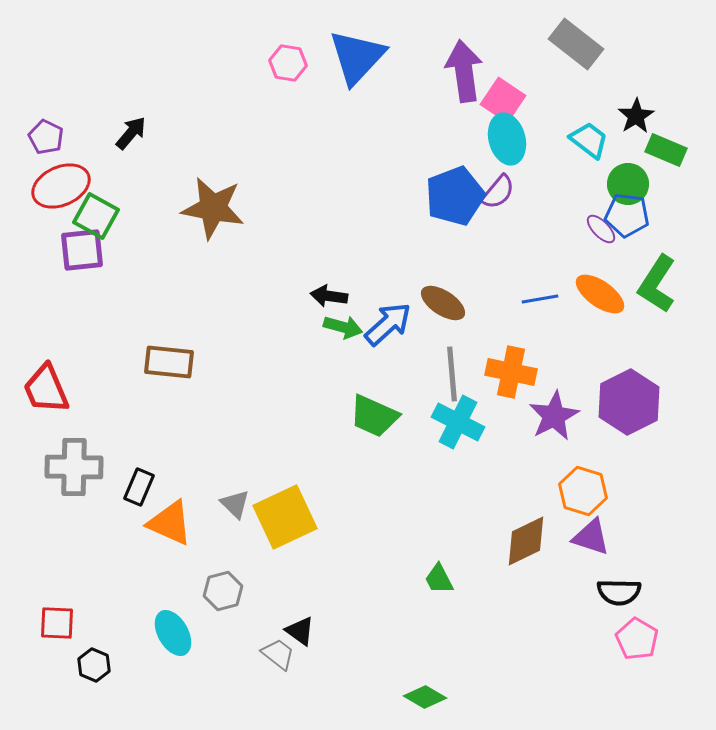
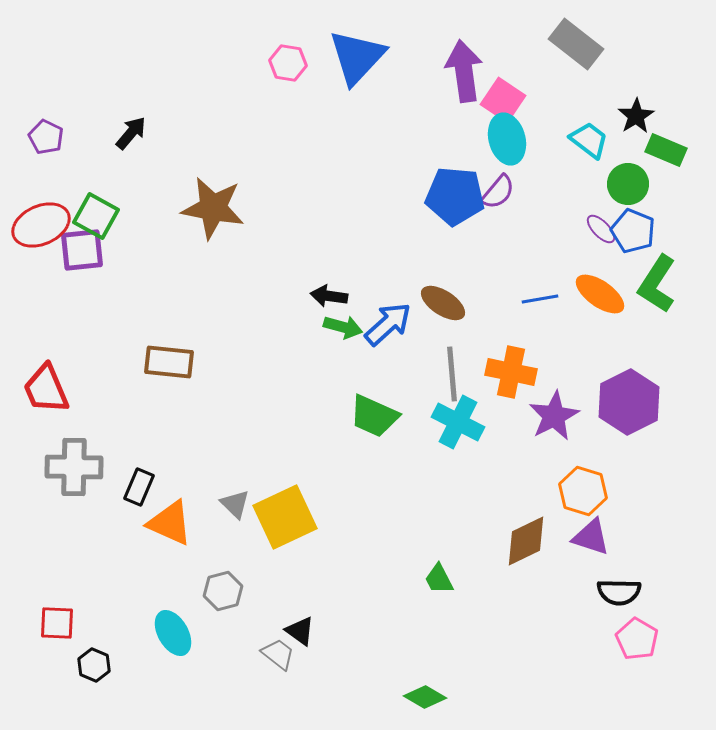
red ellipse at (61, 186): moved 20 px left, 39 px down
blue pentagon at (455, 196): rotated 26 degrees clockwise
blue pentagon at (627, 215): moved 6 px right, 16 px down; rotated 15 degrees clockwise
